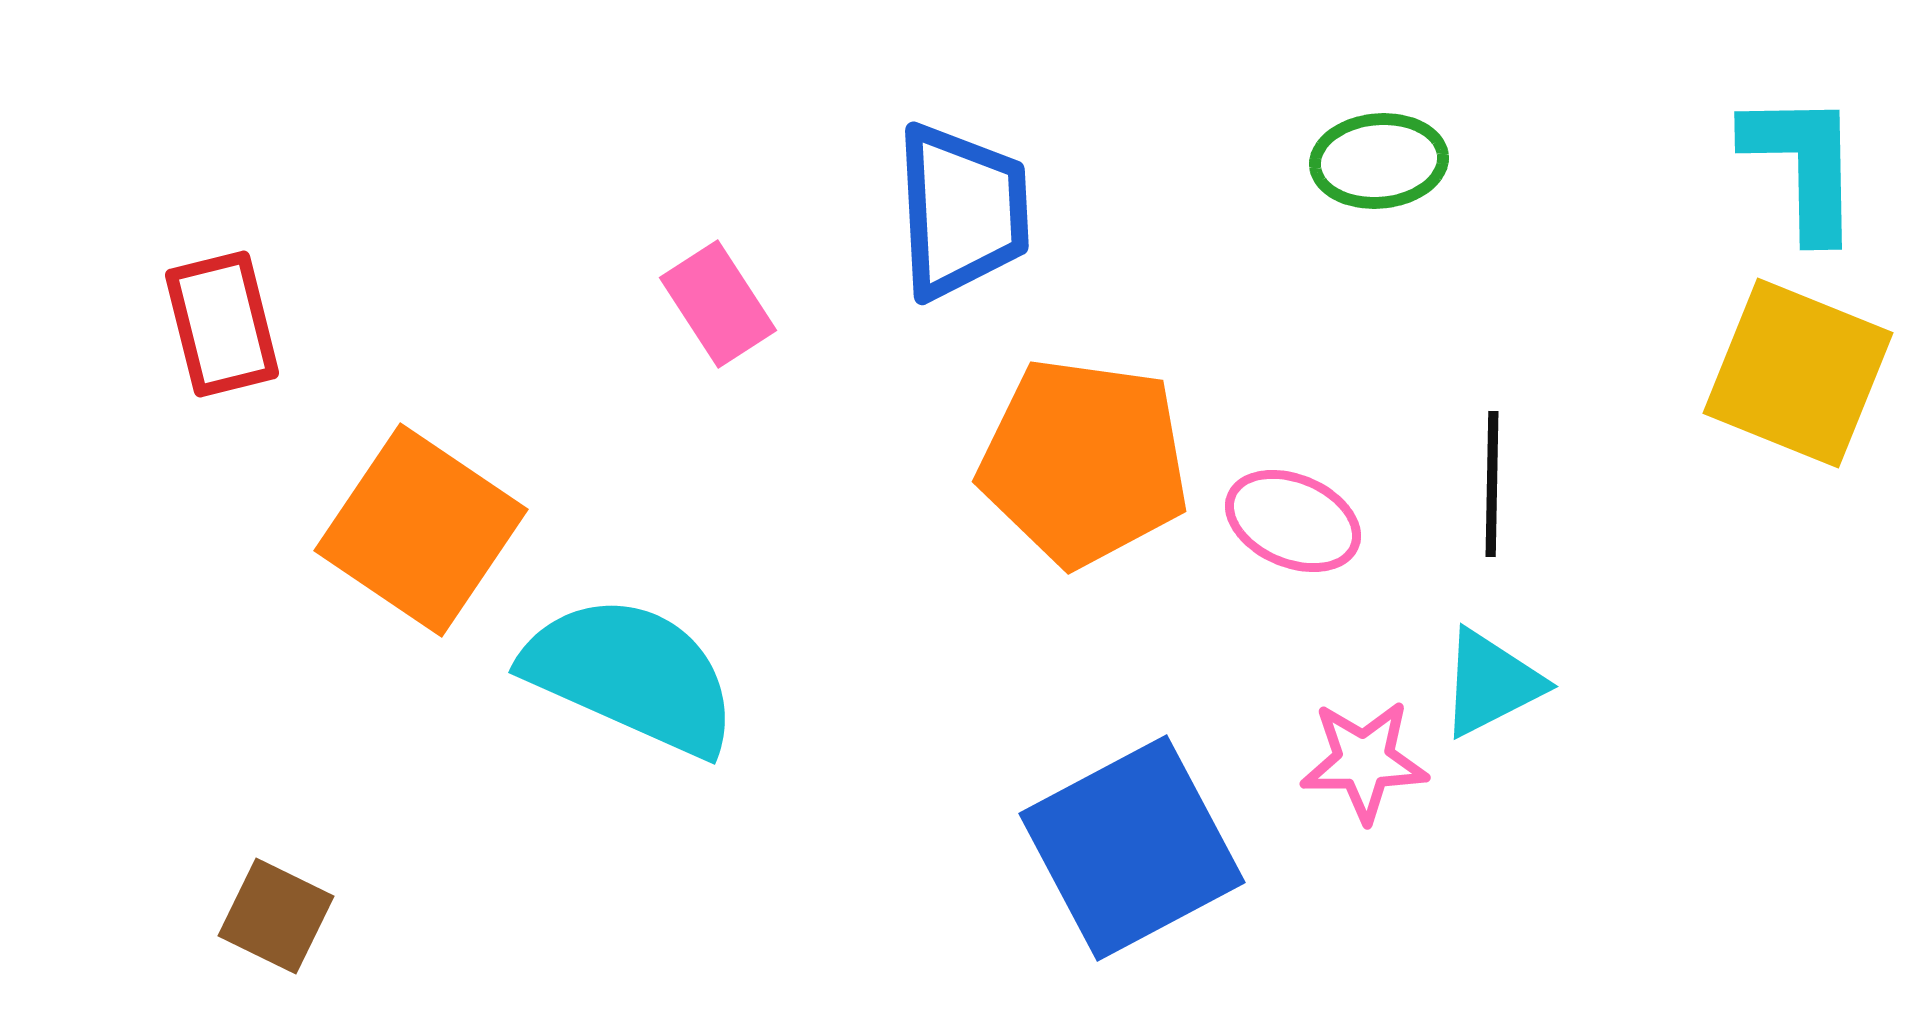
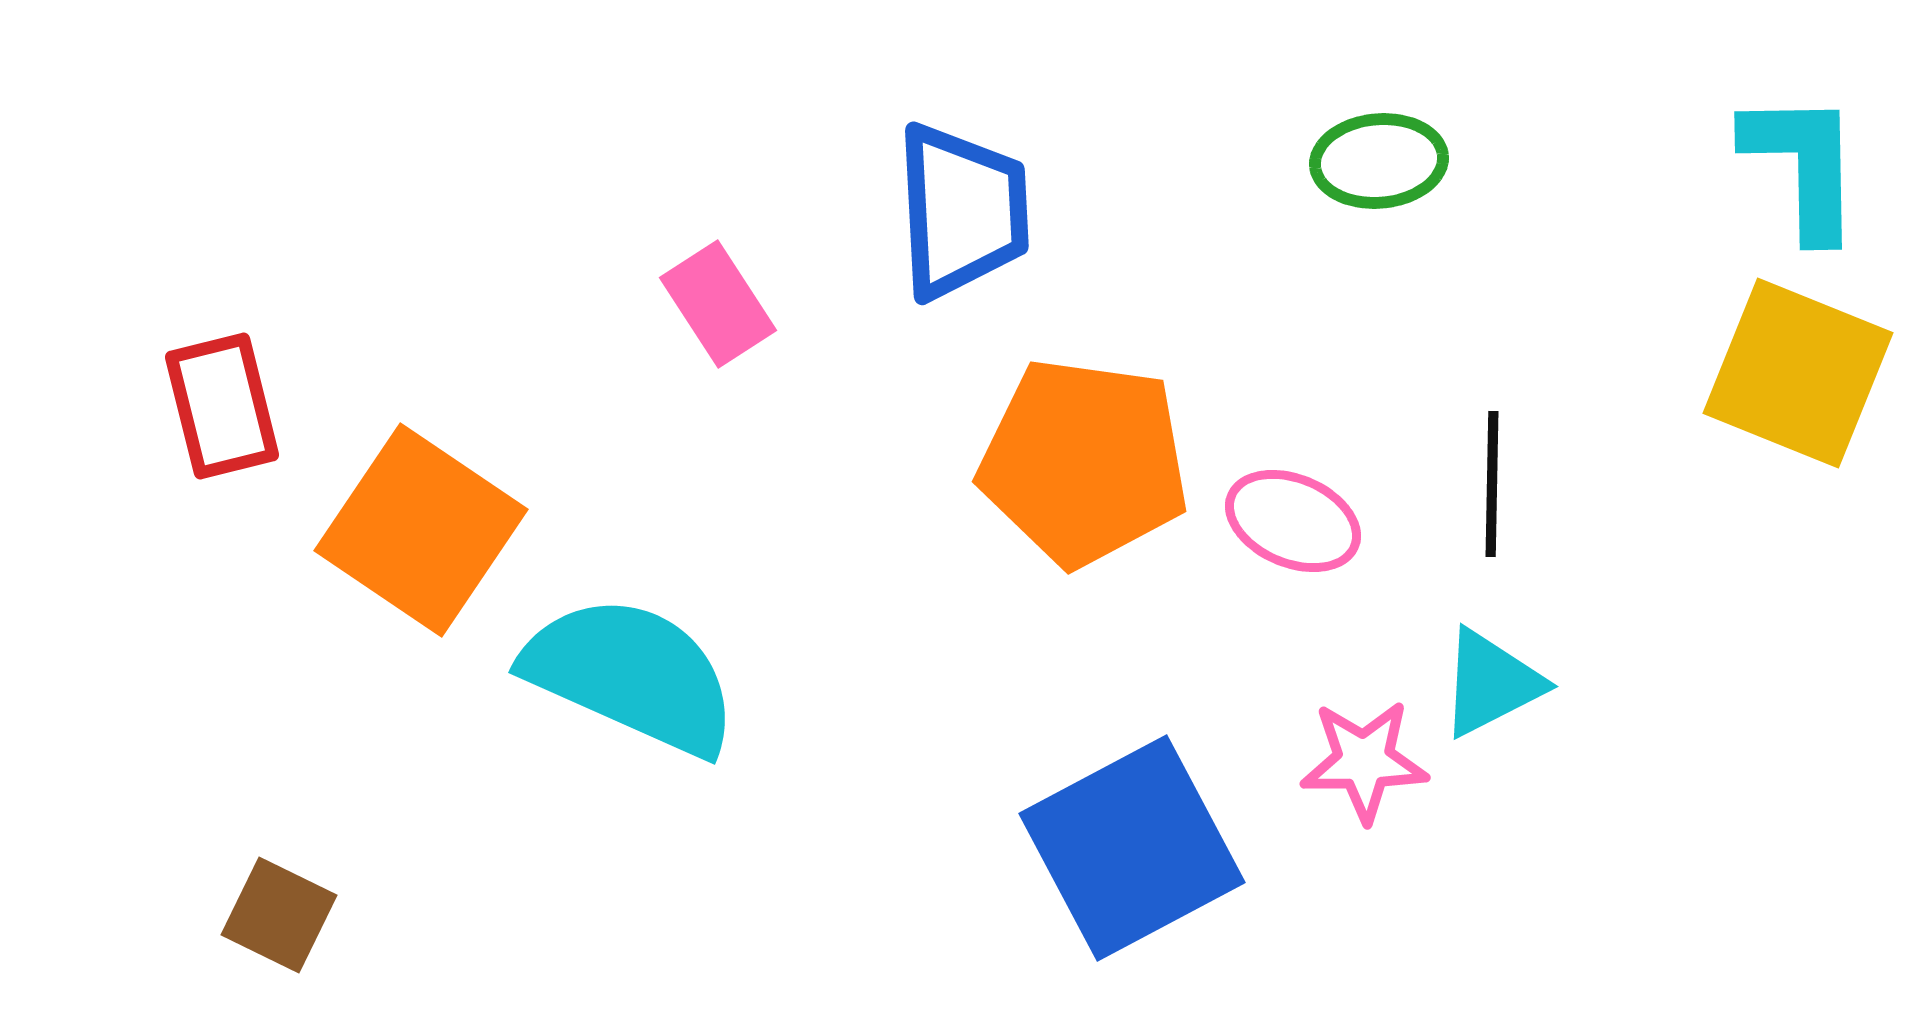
red rectangle: moved 82 px down
brown square: moved 3 px right, 1 px up
